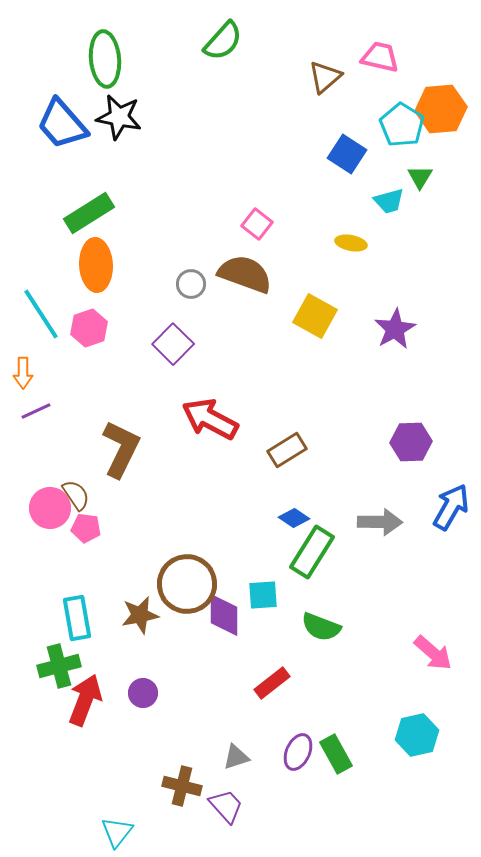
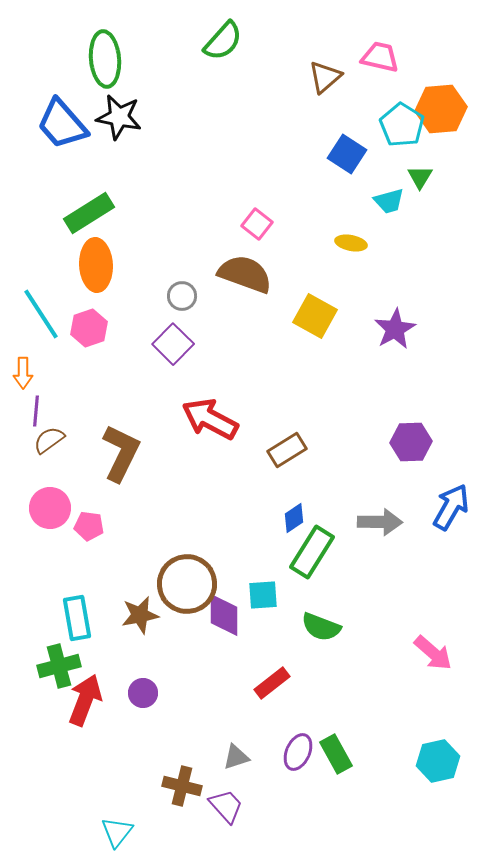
gray circle at (191, 284): moved 9 px left, 12 px down
purple line at (36, 411): rotated 60 degrees counterclockwise
brown L-shape at (121, 449): moved 4 px down
brown semicircle at (76, 495): moved 27 px left, 55 px up; rotated 92 degrees counterclockwise
blue diamond at (294, 518): rotated 68 degrees counterclockwise
pink pentagon at (86, 528): moved 3 px right, 2 px up
cyan hexagon at (417, 735): moved 21 px right, 26 px down
